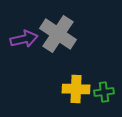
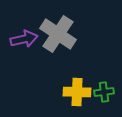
yellow cross: moved 1 px right, 3 px down
